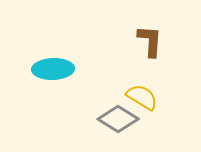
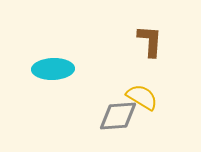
gray diamond: moved 3 px up; rotated 36 degrees counterclockwise
